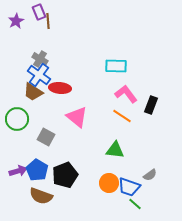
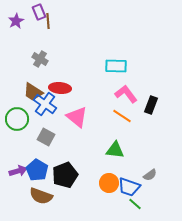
blue cross: moved 6 px right, 29 px down
